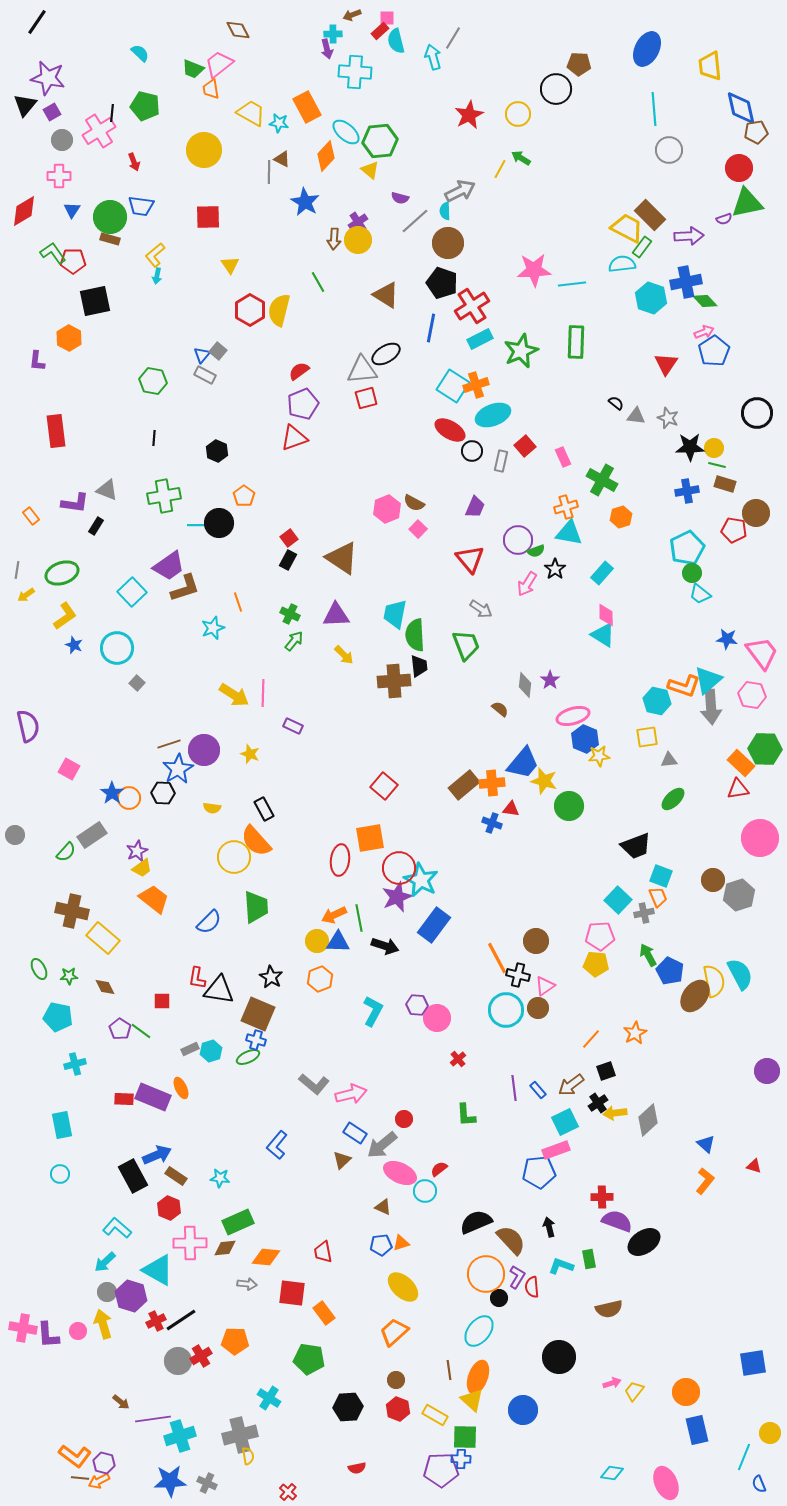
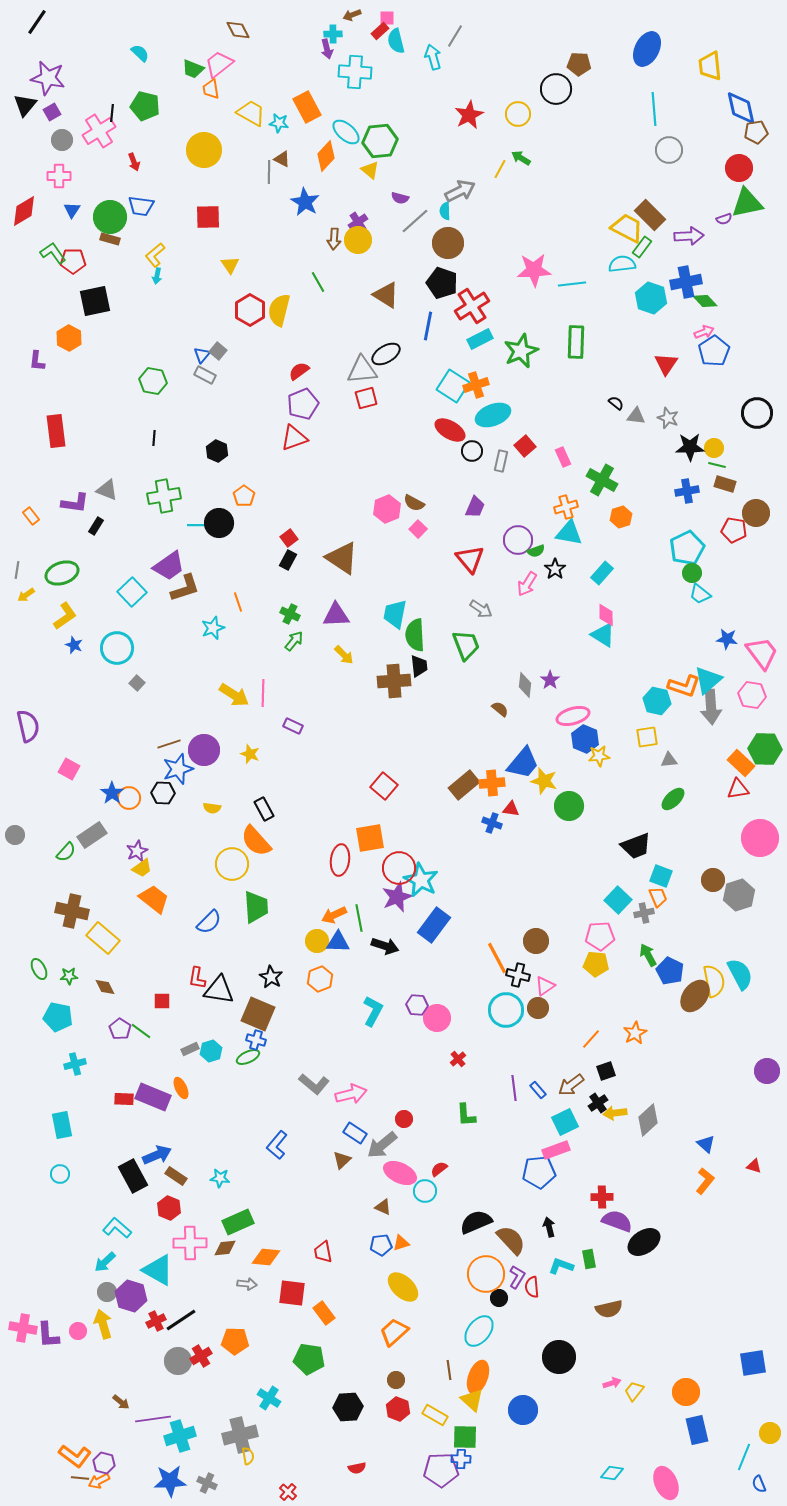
gray line at (453, 38): moved 2 px right, 2 px up
blue line at (431, 328): moved 3 px left, 2 px up
blue star at (178, 769): rotated 12 degrees clockwise
yellow circle at (234, 857): moved 2 px left, 7 px down
